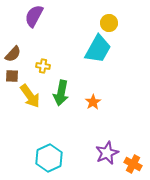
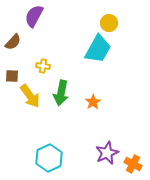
brown semicircle: moved 12 px up
